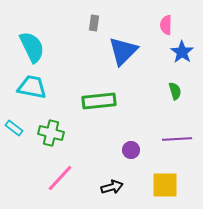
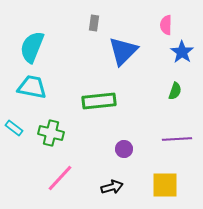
cyan semicircle: rotated 132 degrees counterclockwise
green semicircle: rotated 36 degrees clockwise
purple circle: moved 7 px left, 1 px up
